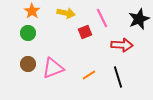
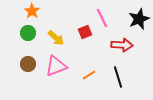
yellow arrow: moved 10 px left, 25 px down; rotated 30 degrees clockwise
pink triangle: moved 3 px right, 2 px up
